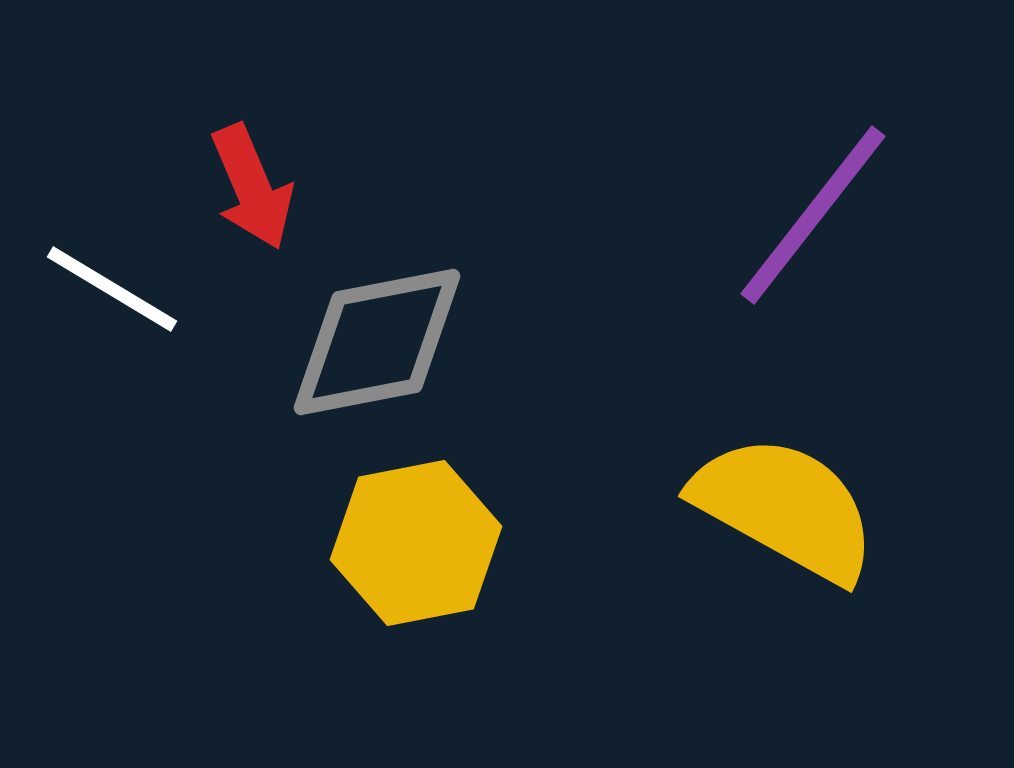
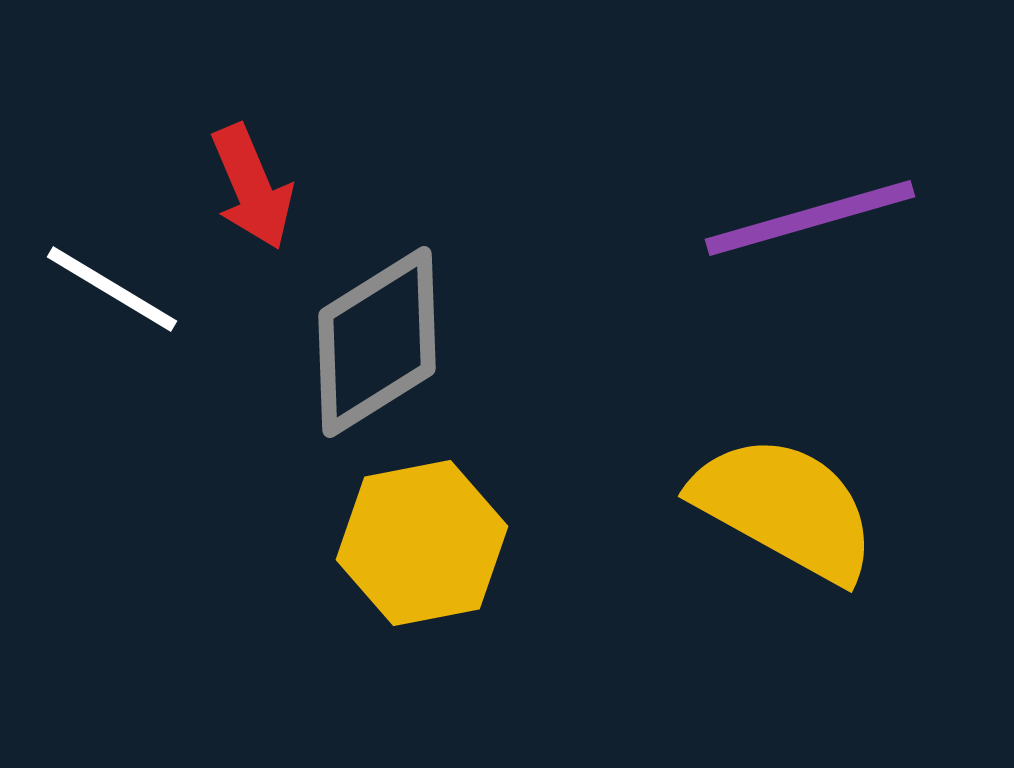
purple line: moved 3 px left, 3 px down; rotated 36 degrees clockwise
gray diamond: rotated 21 degrees counterclockwise
yellow hexagon: moved 6 px right
